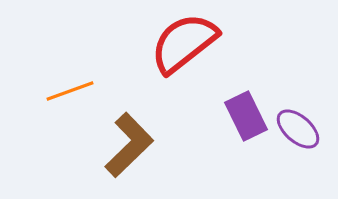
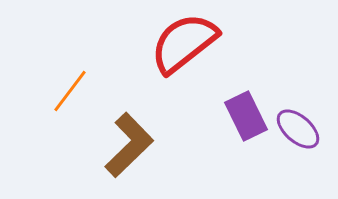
orange line: rotated 33 degrees counterclockwise
